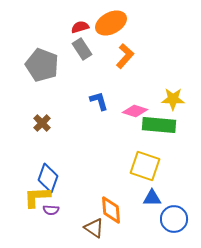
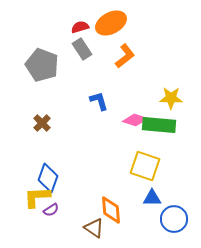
orange L-shape: rotated 10 degrees clockwise
yellow star: moved 2 px left, 1 px up
pink diamond: moved 9 px down
purple semicircle: rotated 35 degrees counterclockwise
